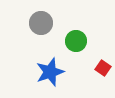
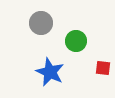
red square: rotated 28 degrees counterclockwise
blue star: rotated 28 degrees counterclockwise
